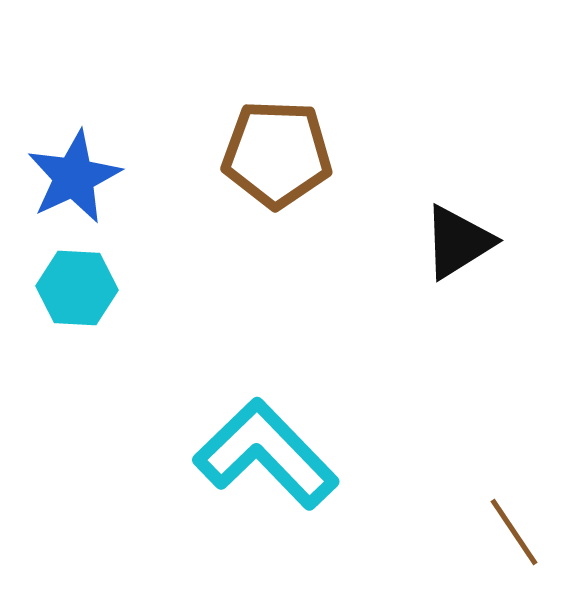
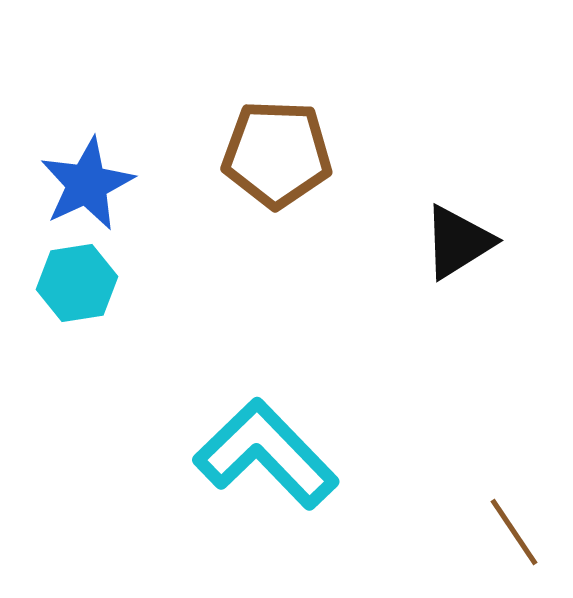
blue star: moved 13 px right, 7 px down
cyan hexagon: moved 5 px up; rotated 12 degrees counterclockwise
